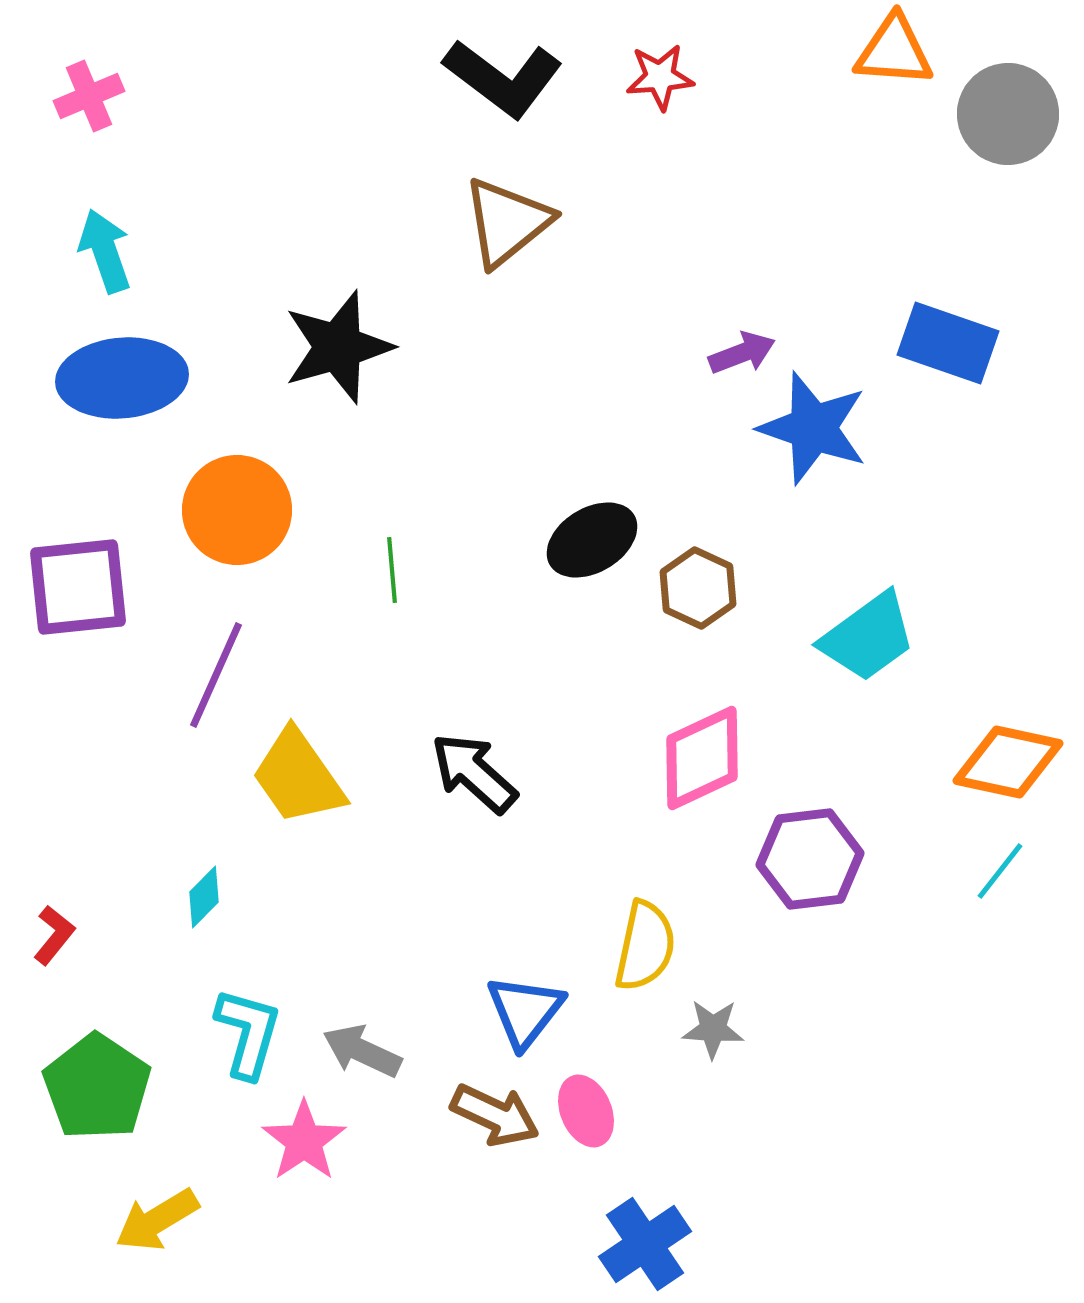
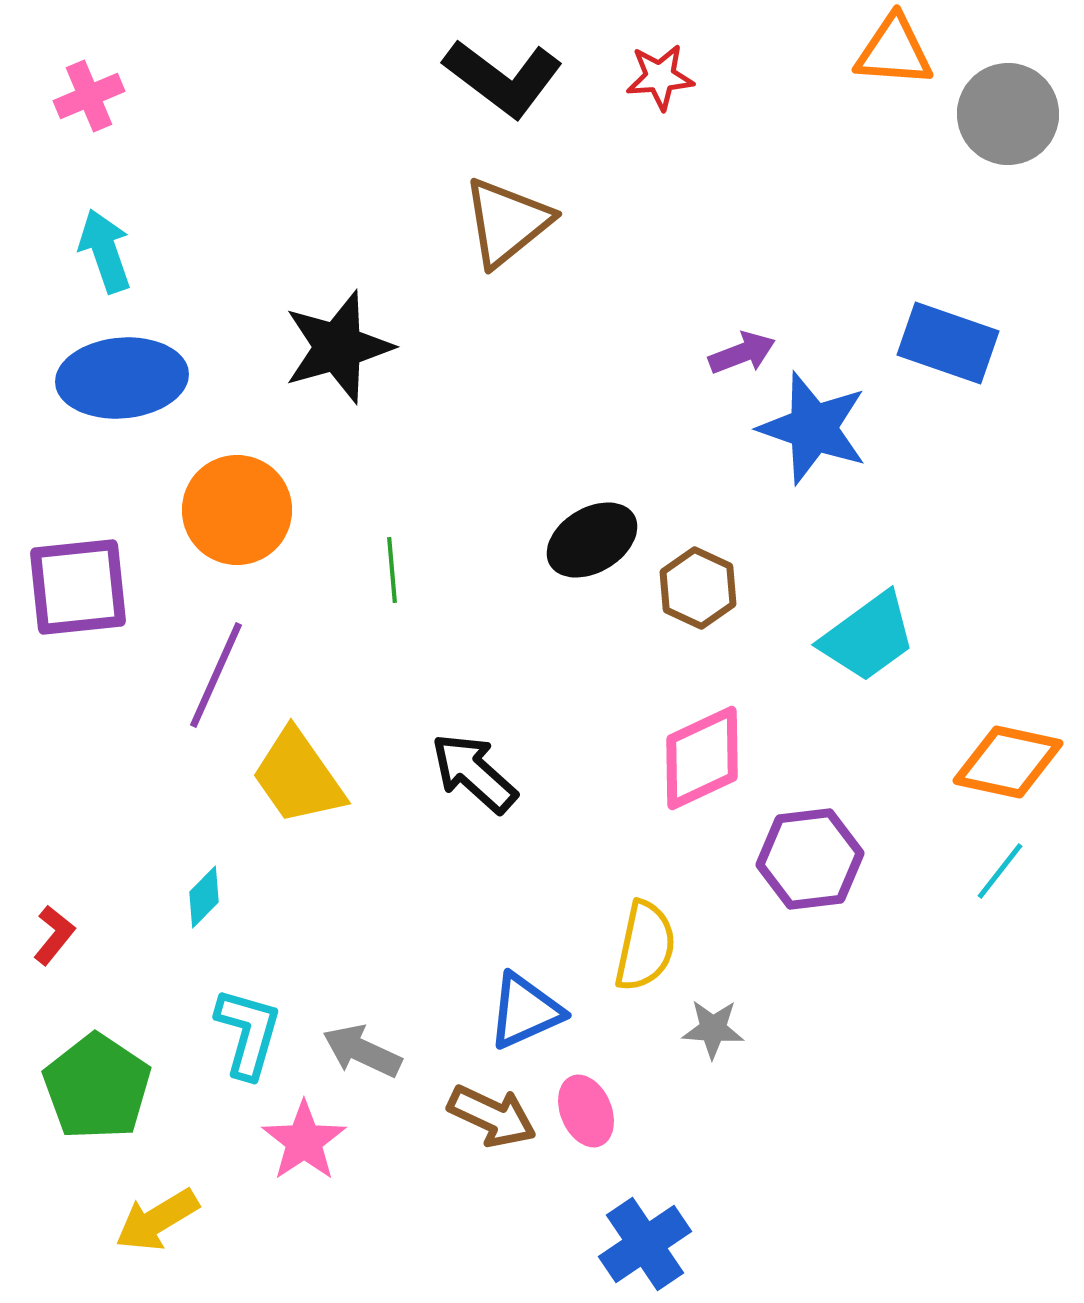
blue triangle: rotated 28 degrees clockwise
brown arrow: moved 3 px left, 1 px down
